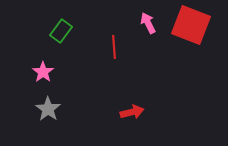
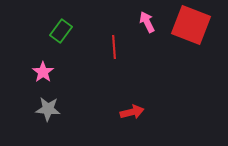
pink arrow: moved 1 px left, 1 px up
gray star: rotated 30 degrees counterclockwise
